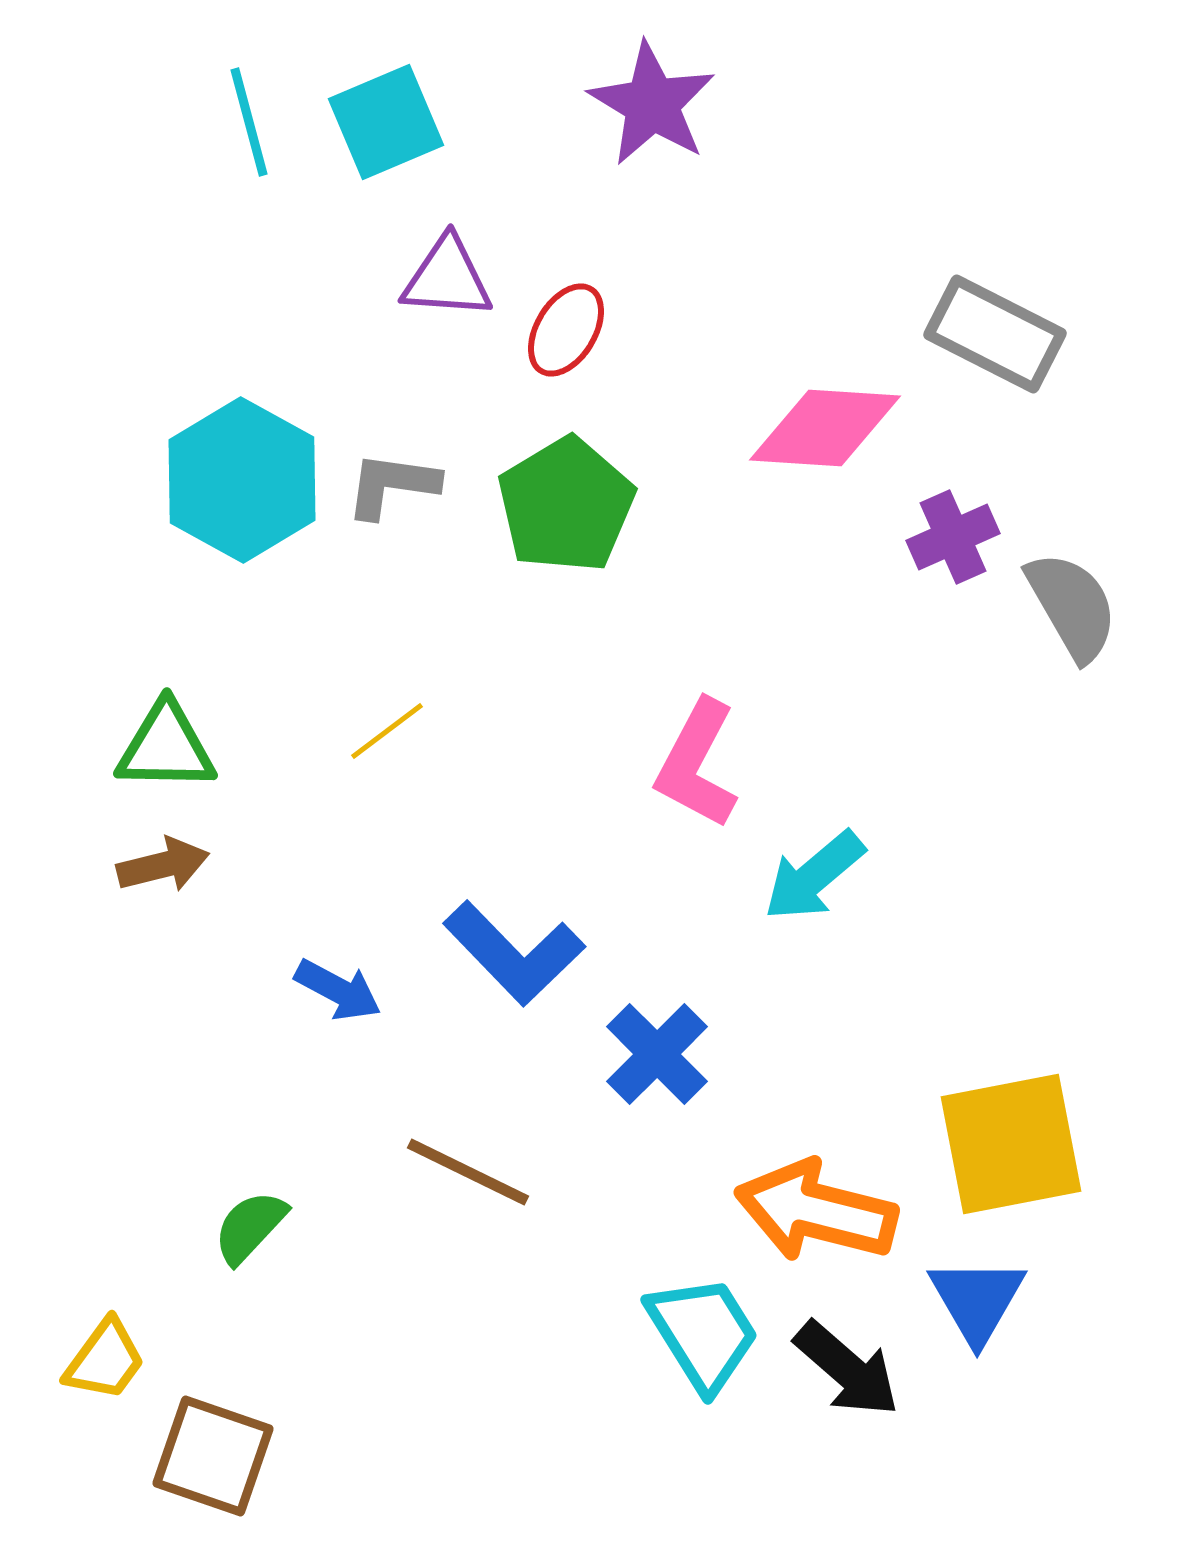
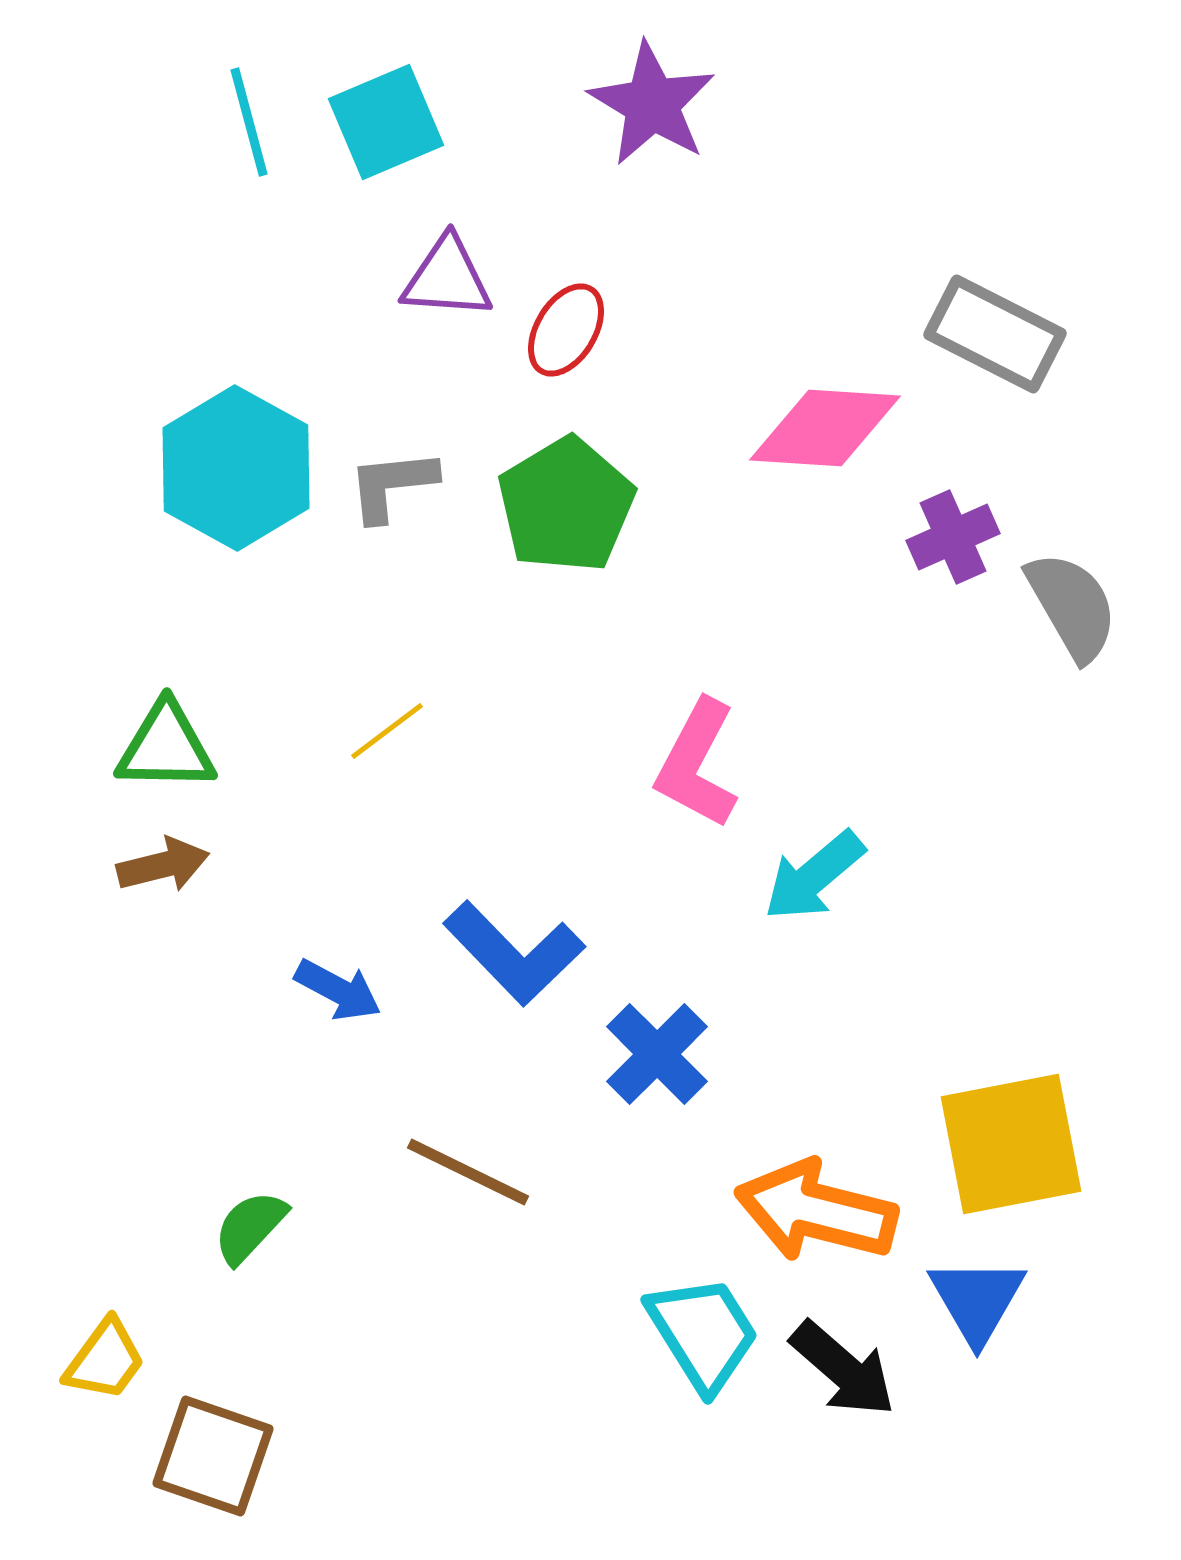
cyan hexagon: moved 6 px left, 12 px up
gray L-shape: rotated 14 degrees counterclockwise
black arrow: moved 4 px left
